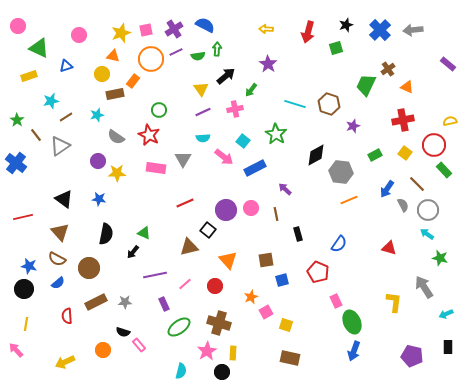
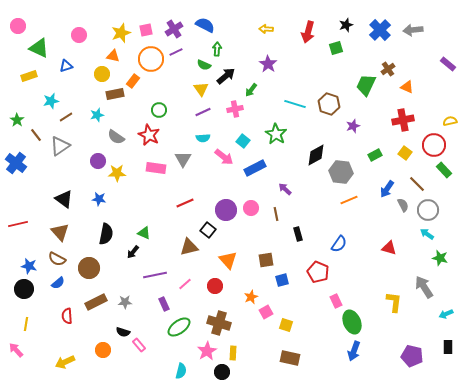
green semicircle at (198, 56): moved 6 px right, 9 px down; rotated 32 degrees clockwise
red line at (23, 217): moved 5 px left, 7 px down
